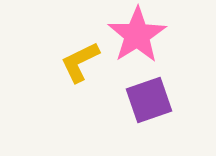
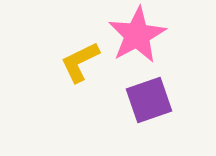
pink star: rotated 4 degrees clockwise
